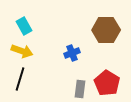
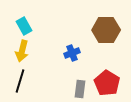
yellow arrow: rotated 85 degrees clockwise
black line: moved 2 px down
